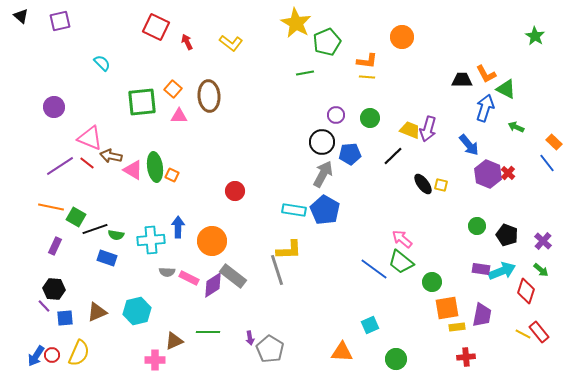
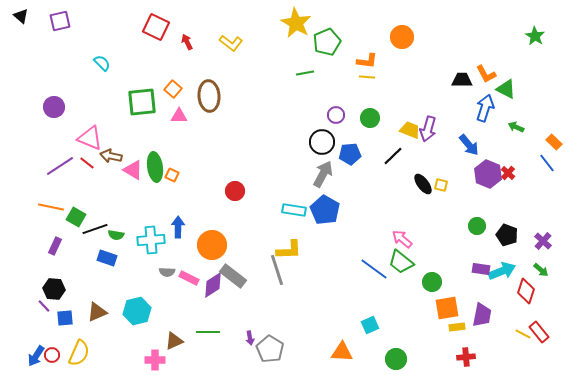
orange circle at (212, 241): moved 4 px down
